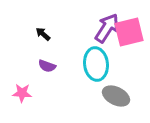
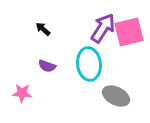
purple arrow: moved 4 px left
black arrow: moved 5 px up
cyan ellipse: moved 7 px left
